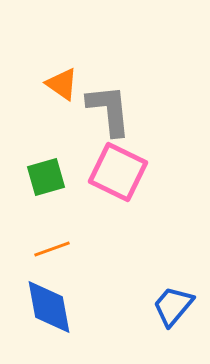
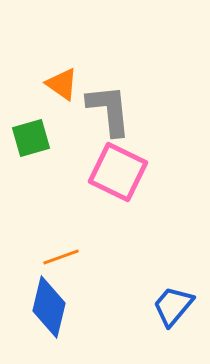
green square: moved 15 px left, 39 px up
orange line: moved 9 px right, 8 px down
blue diamond: rotated 24 degrees clockwise
